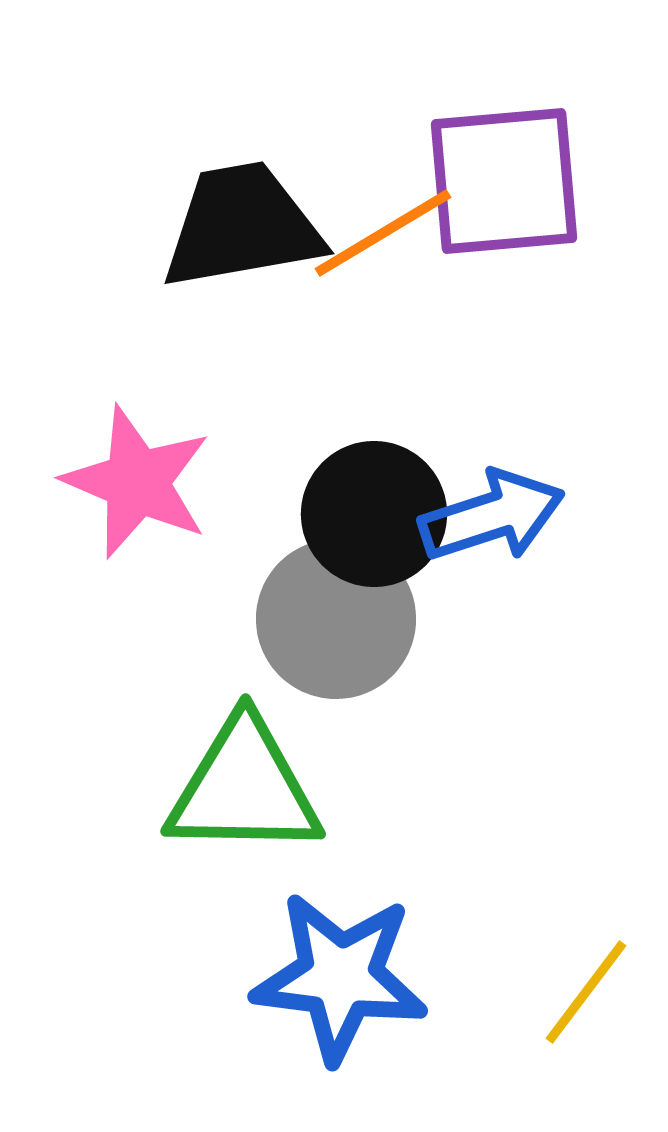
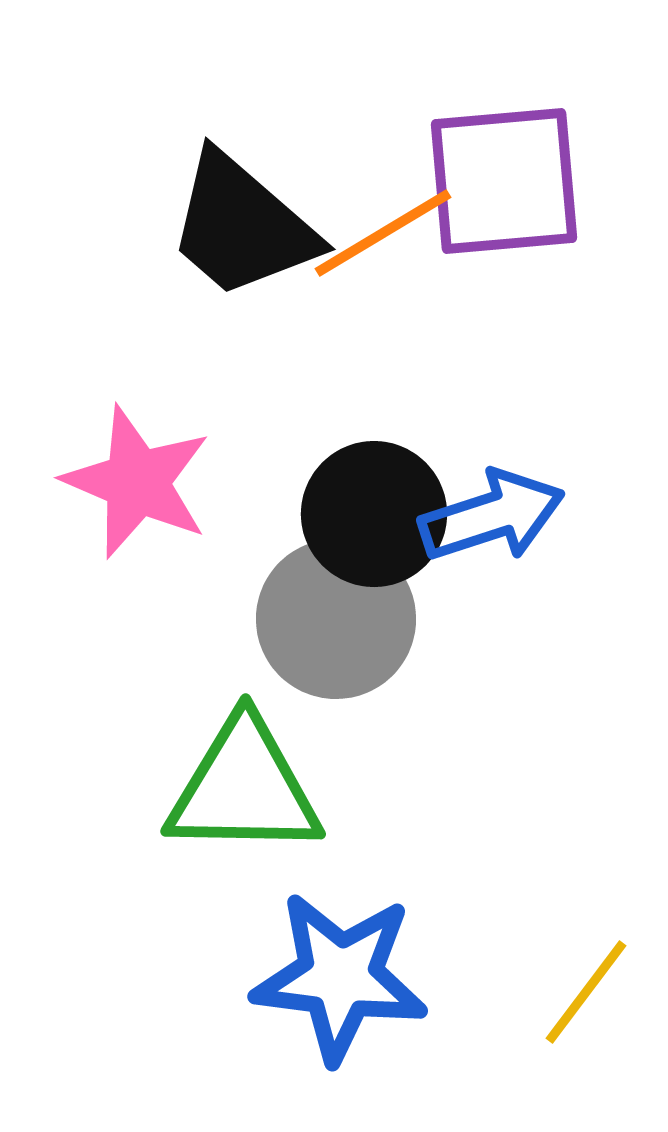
black trapezoid: rotated 129 degrees counterclockwise
